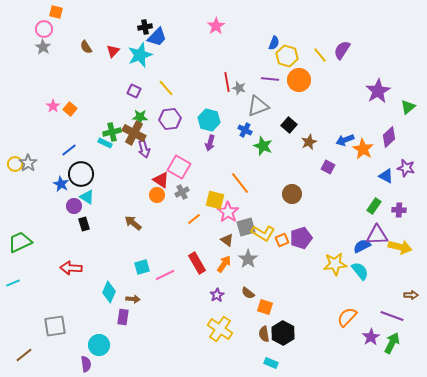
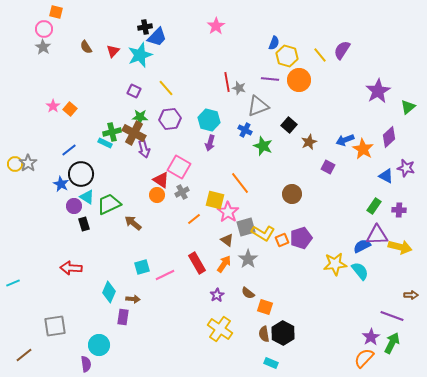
green trapezoid at (20, 242): moved 89 px right, 38 px up
orange semicircle at (347, 317): moved 17 px right, 41 px down
